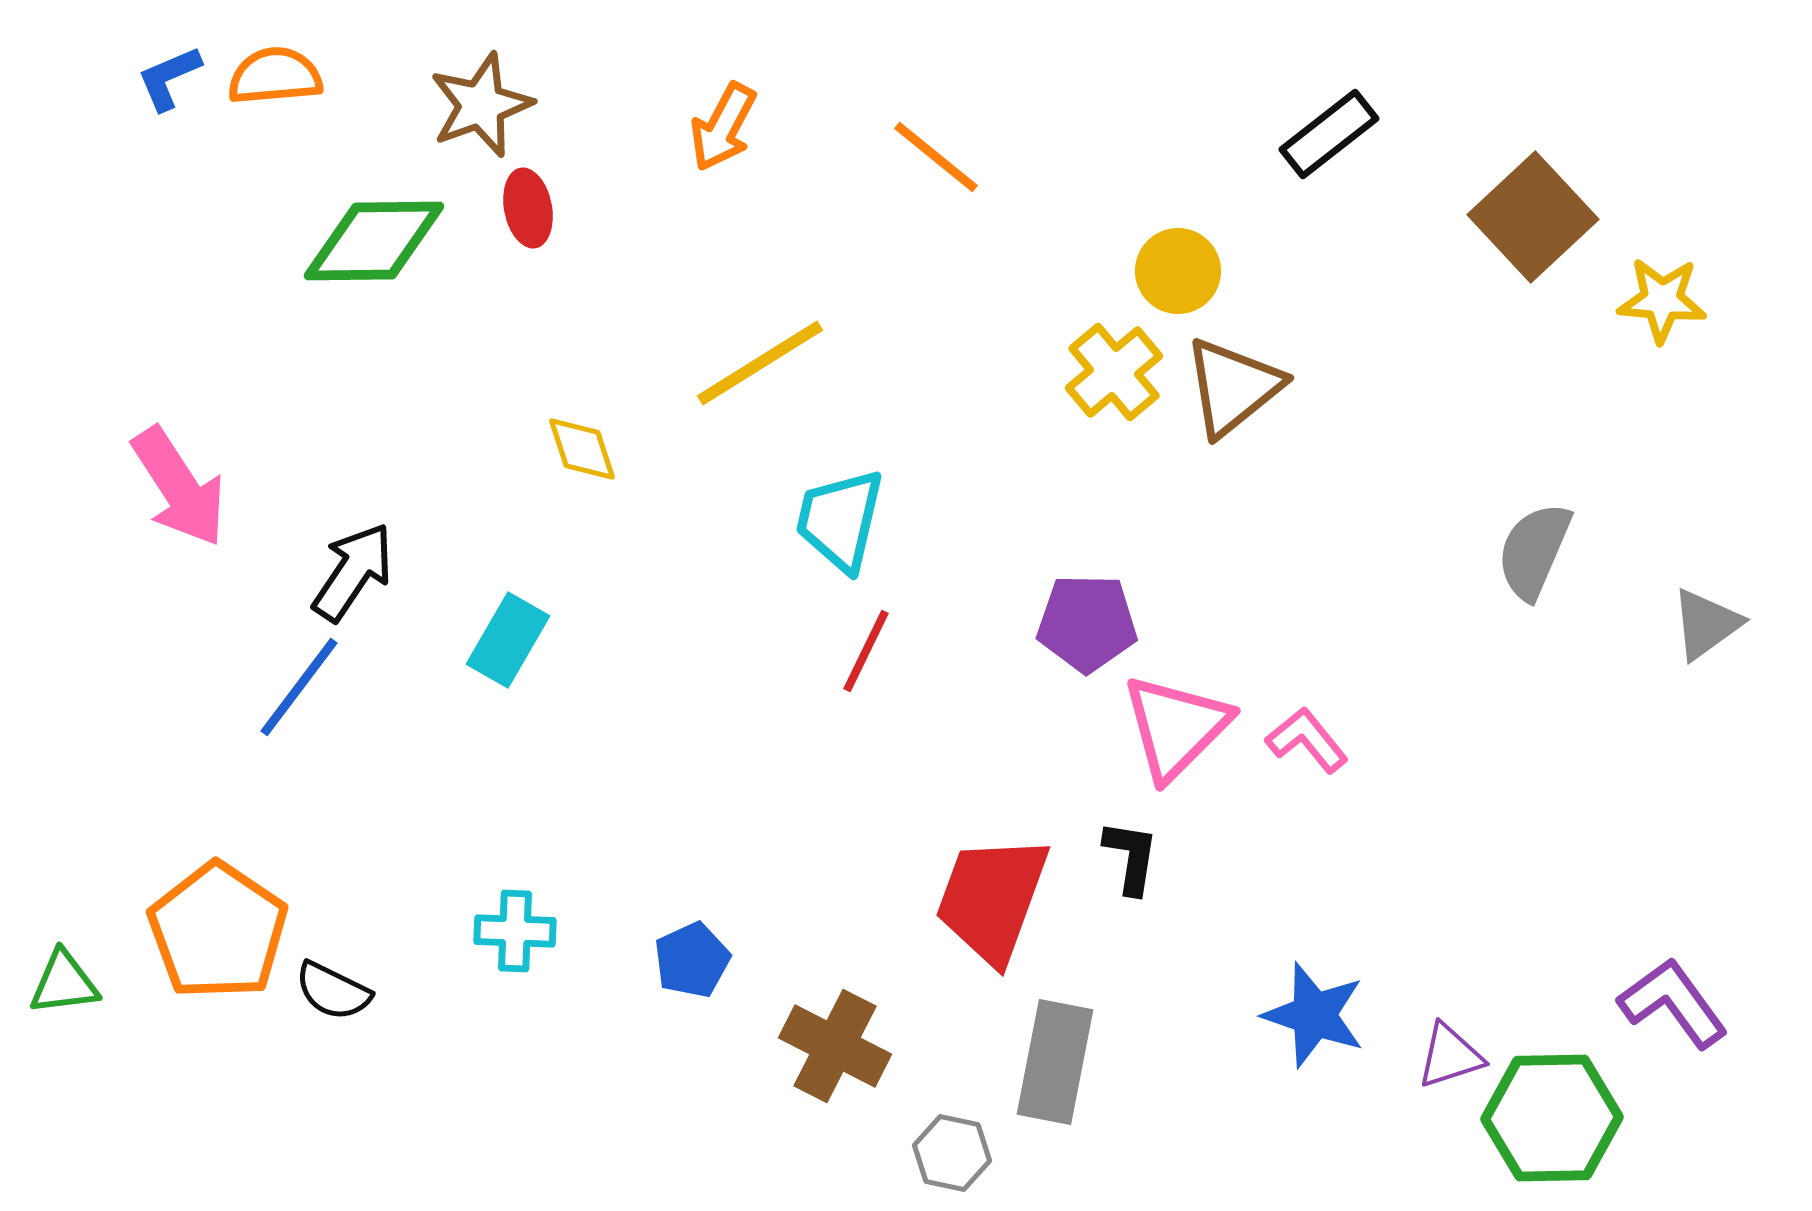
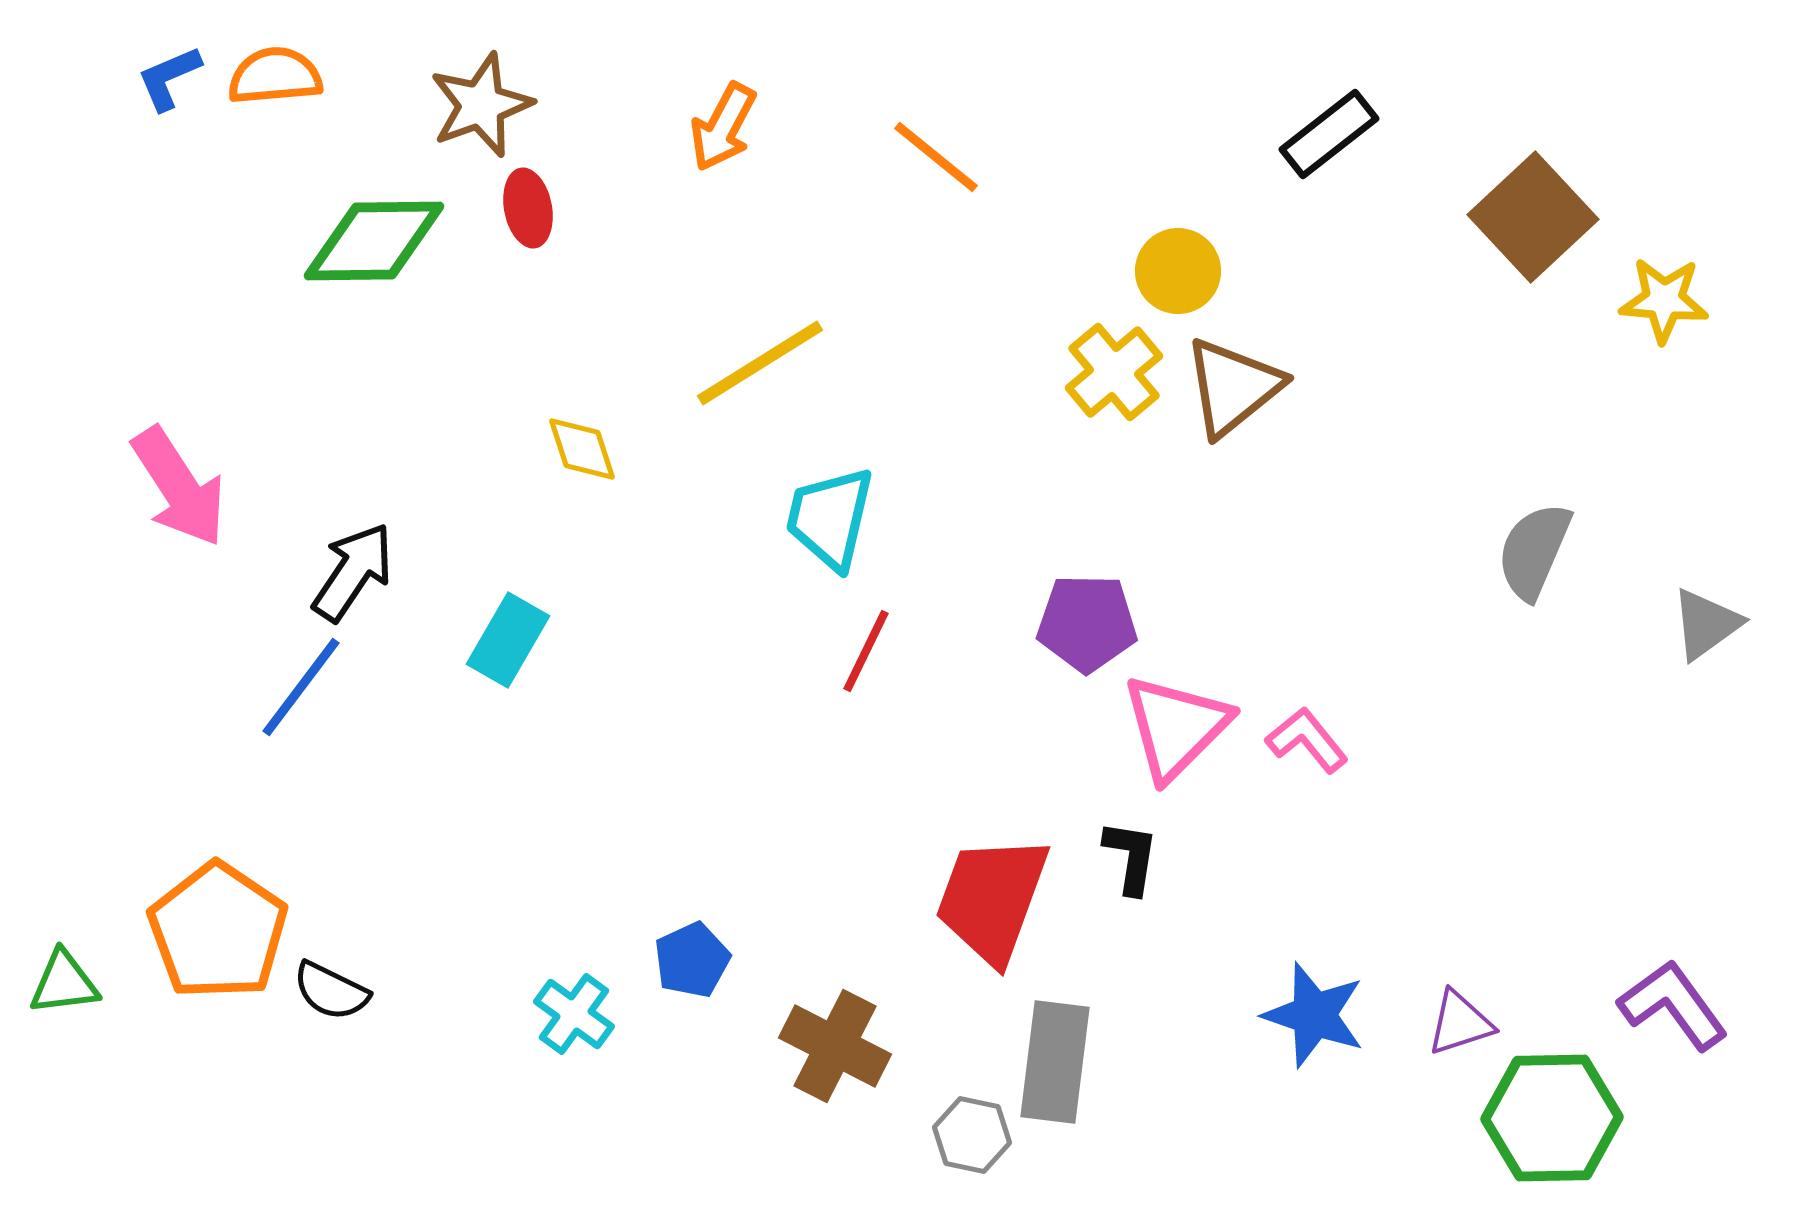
yellow star: moved 2 px right
cyan trapezoid: moved 10 px left, 2 px up
blue line: moved 2 px right
cyan cross: moved 59 px right, 83 px down; rotated 34 degrees clockwise
black semicircle: moved 2 px left
purple L-shape: moved 2 px down
purple triangle: moved 10 px right, 33 px up
gray rectangle: rotated 4 degrees counterclockwise
gray hexagon: moved 20 px right, 18 px up
